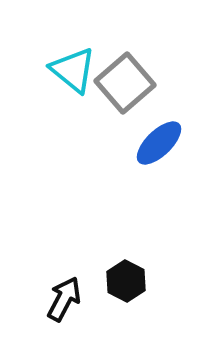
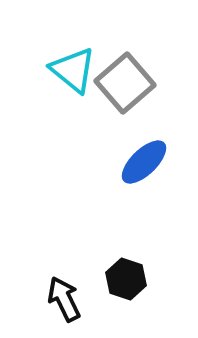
blue ellipse: moved 15 px left, 19 px down
black hexagon: moved 2 px up; rotated 9 degrees counterclockwise
black arrow: rotated 54 degrees counterclockwise
